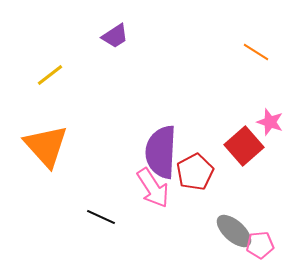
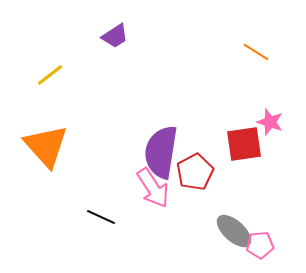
red square: moved 2 px up; rotated 33 degrees clockwise
purple semicircle: rotated 6 degrees clockwise
